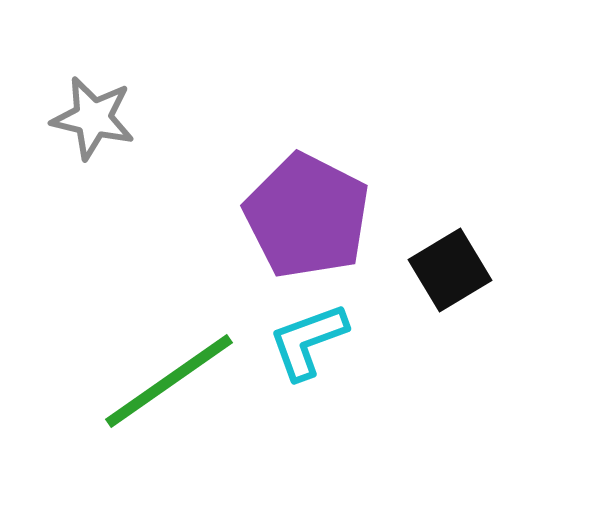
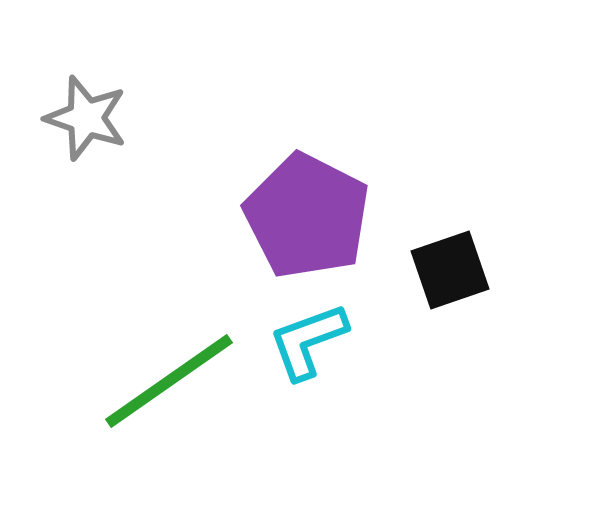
gray star: moved 7 px left; rotated 6 degrees clockwise
black square: rotated 12 degrees clockwise
